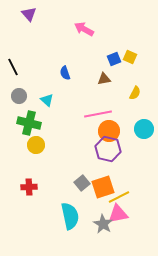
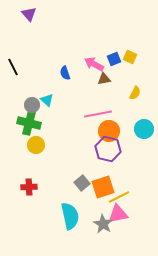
pink arrow: moved 10 px right, 35 px down
gray circle: moved 13 px right, 9 px down
